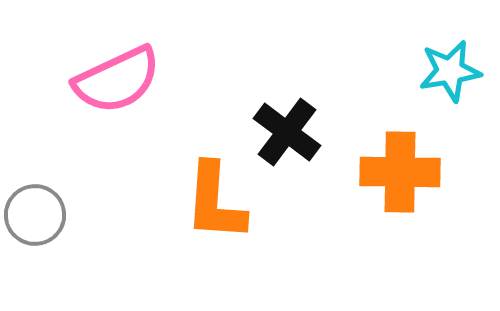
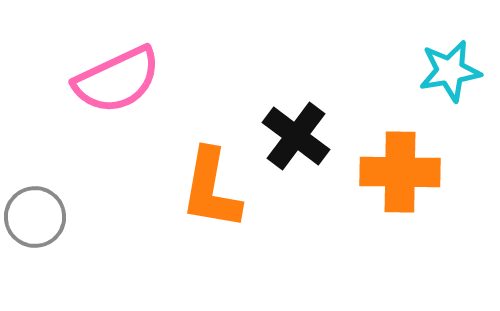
black cross: moved 9 px right, 4 px down
orange L-shape: moved 4 px left, 13 px up; rotated 6 degrees clockwise
gray circle: moved 2 px down
